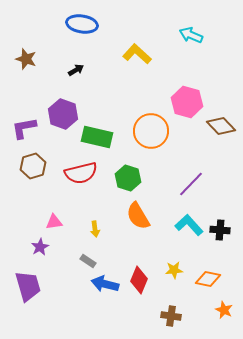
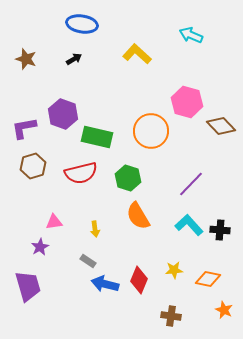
black arrow: moved 2 px left, 11 px up
